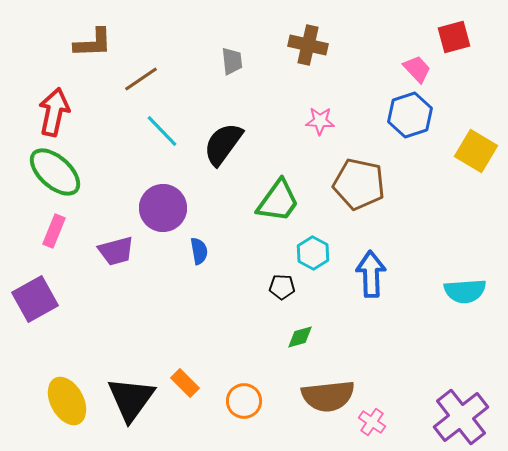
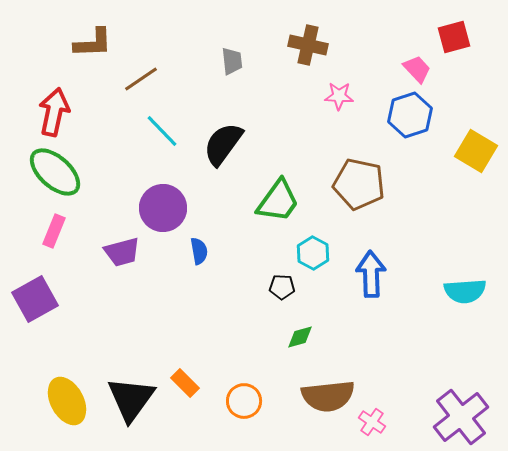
pink star: moved 19 px right, 25 px up
purple trapezoid: moved 6 px right, 1 px down
